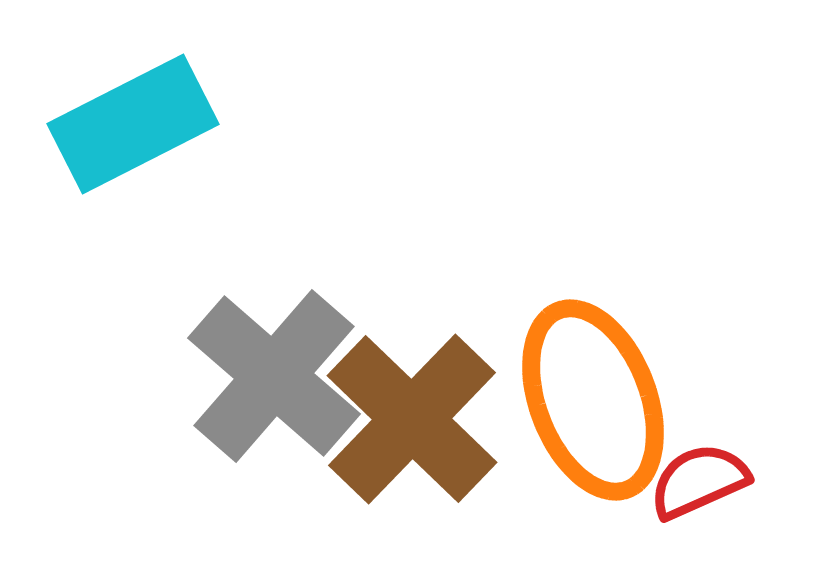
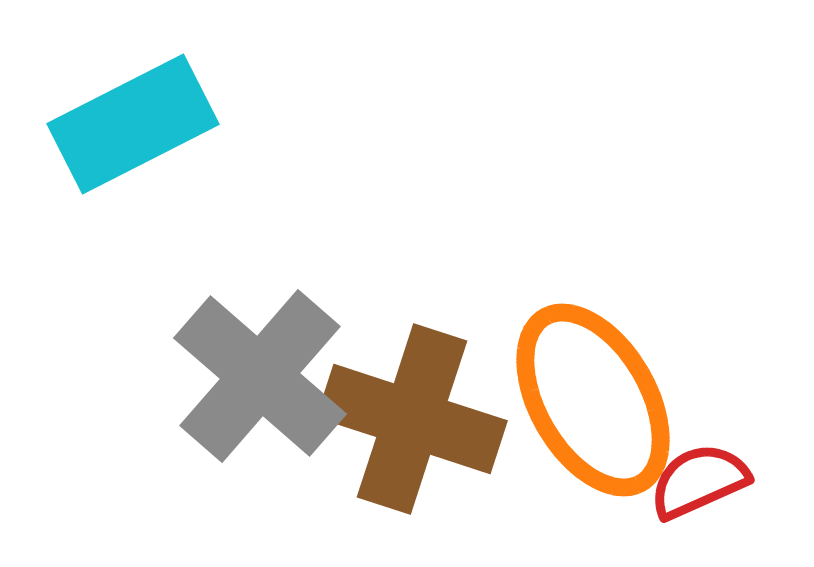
gray cross: moved 14 px left
orange ellipse: rotated 9 degrees counterclockwise
brown cross: rotated 26 degrees counterclockwise
